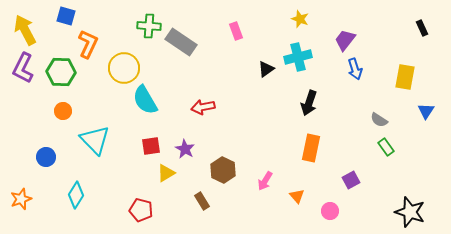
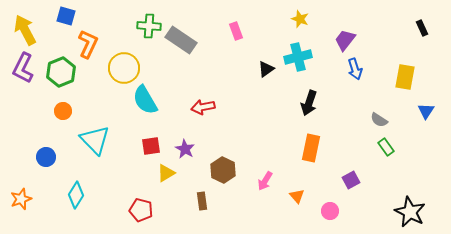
gray rectangle: moved 2 px up
green hexagon: rotated 24 degrees counterclockwise
brown rectangle: rotated 24 degrees clockwise
black star: rotated 8 degrees clockwise
